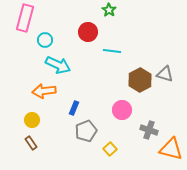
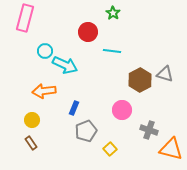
green star: moved 4 px right, 3 px down
cyan circle: moved 11 px down
cyan arrow: moved 7 px right
